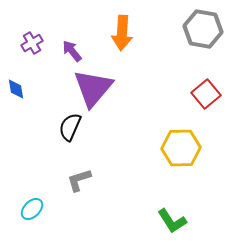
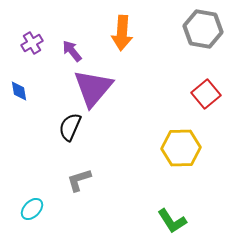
blue diamond: moved 3 px right, 2 px down
